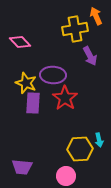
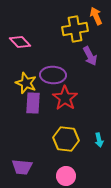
yellow hexagon: moved 14 px left, 10 px up; rotated 10 degrees clockwise
